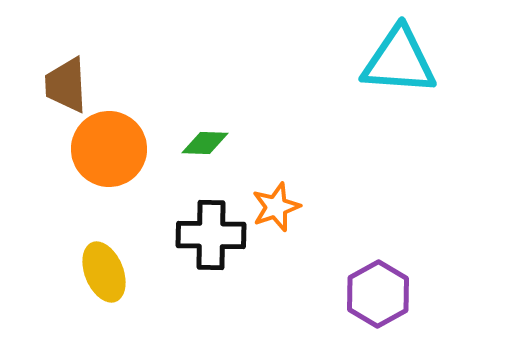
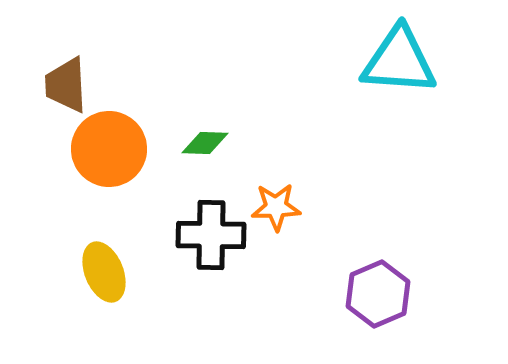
orange star: rotated 18 degrees clockwise
purple hexagon: rotated 6 degrees clockwise
